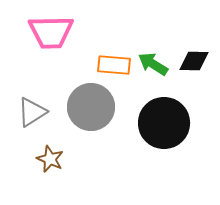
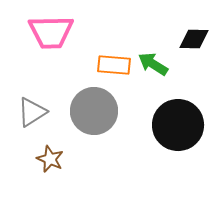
black diamond: moved 22 px up
gray circle: moved 3 px right, 4 px down
black circle: moved 14 px right, 2 px down
